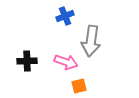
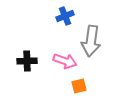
pink arrow: moved 1 px left, 1 px up
